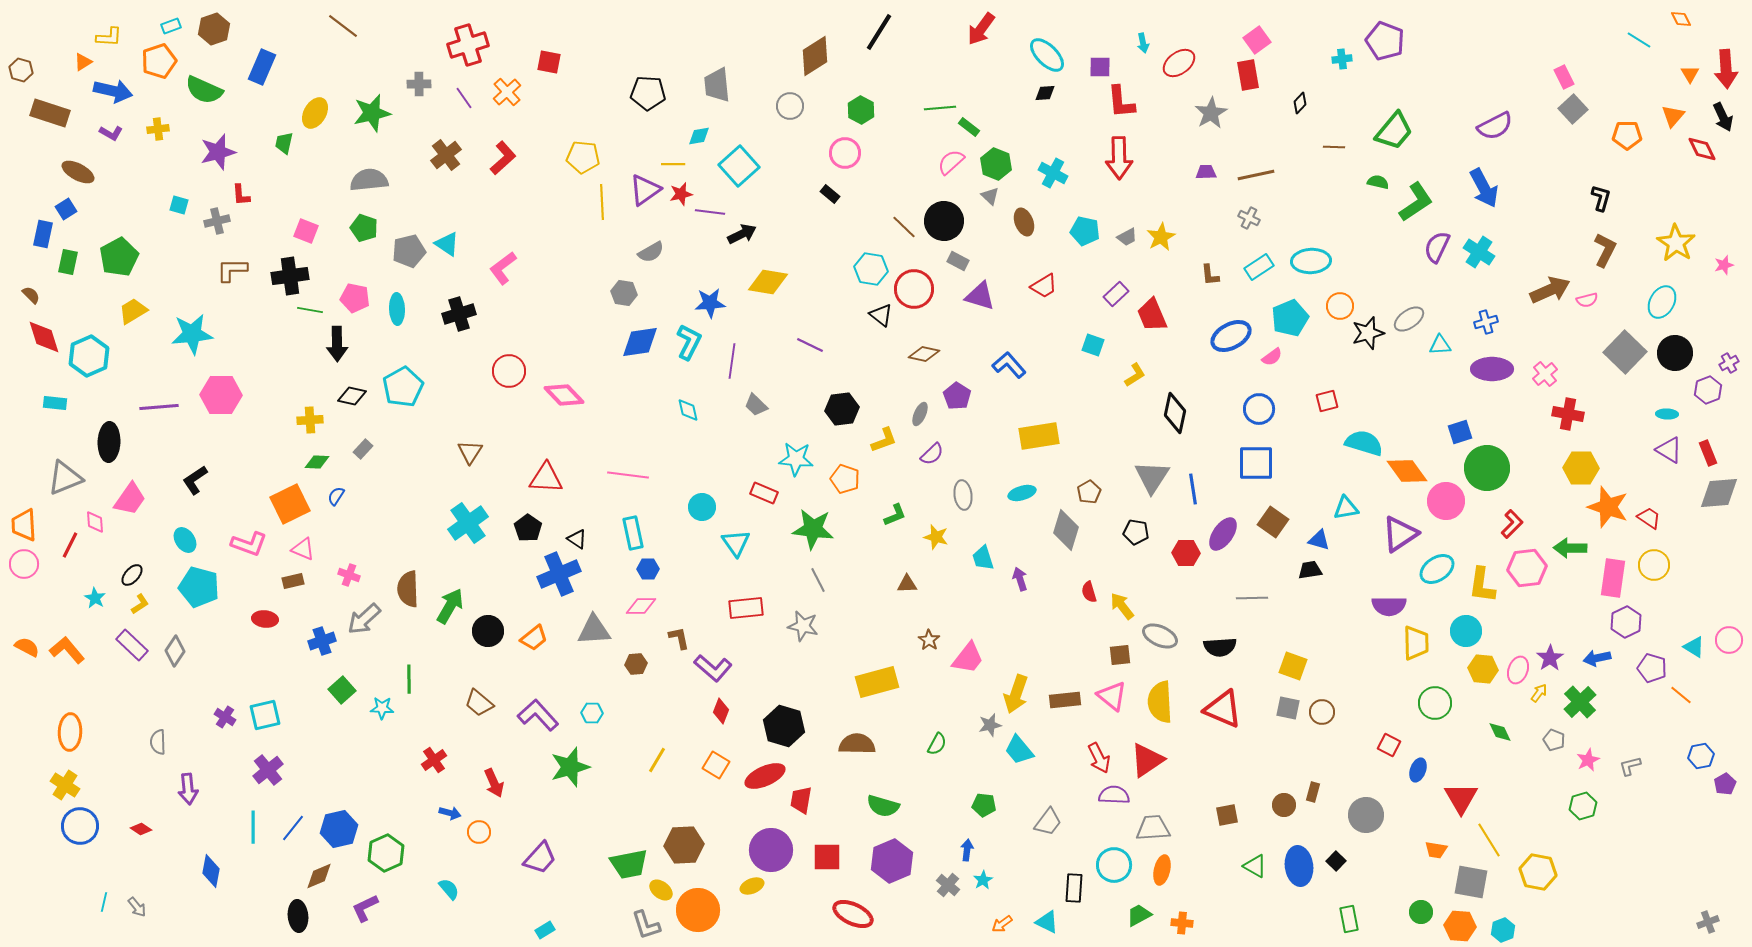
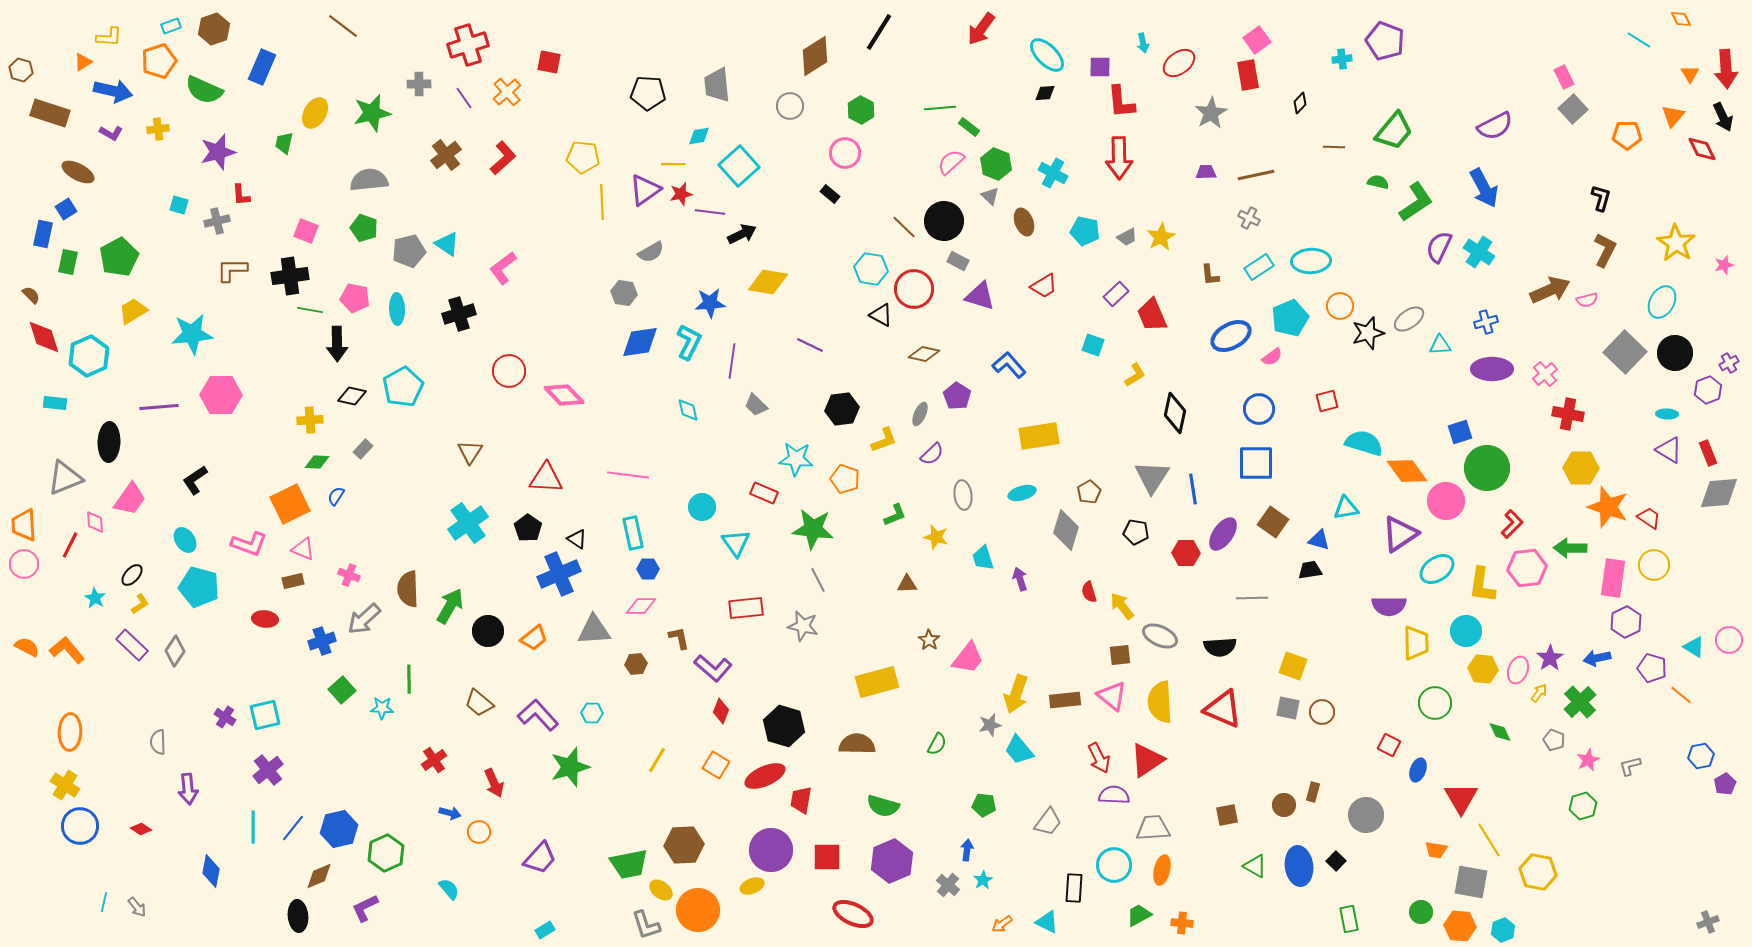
purple semicircle at (1437, 247): moved 2 px right
black triangle at (881, 315): rotated 10 degrees counterclockwise
